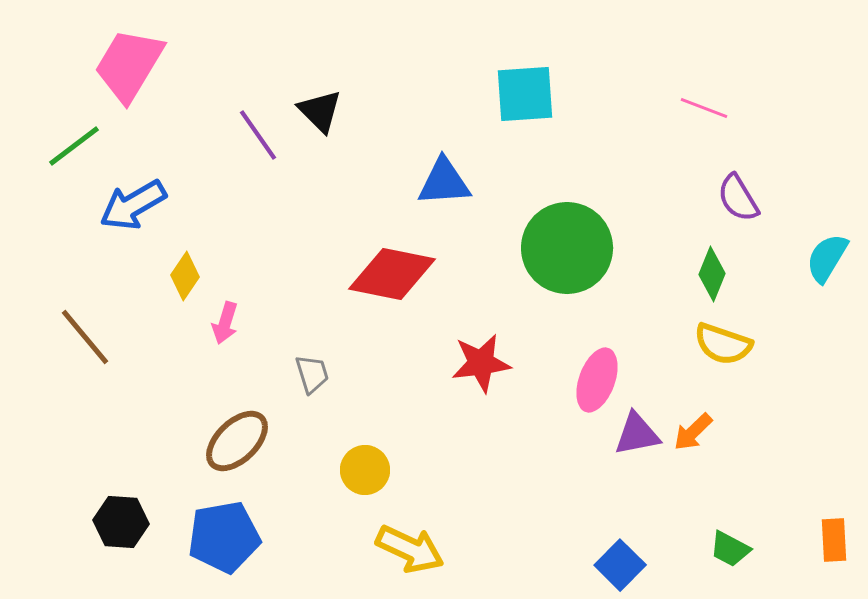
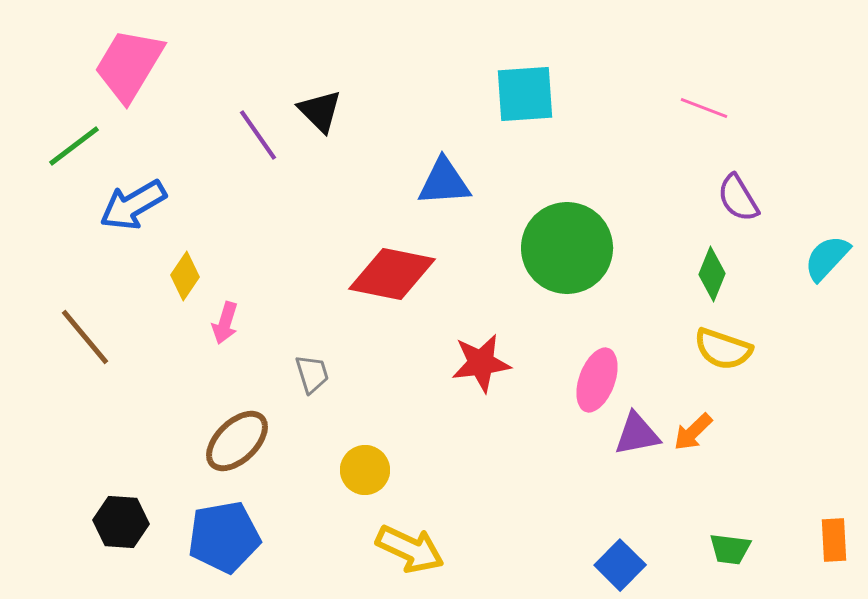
cyan semicircle: rotated 12 degrees clockwise
yellow semicircle: moved 5 px down
green trapezoid: rotated 21 degrees counterclockwise
